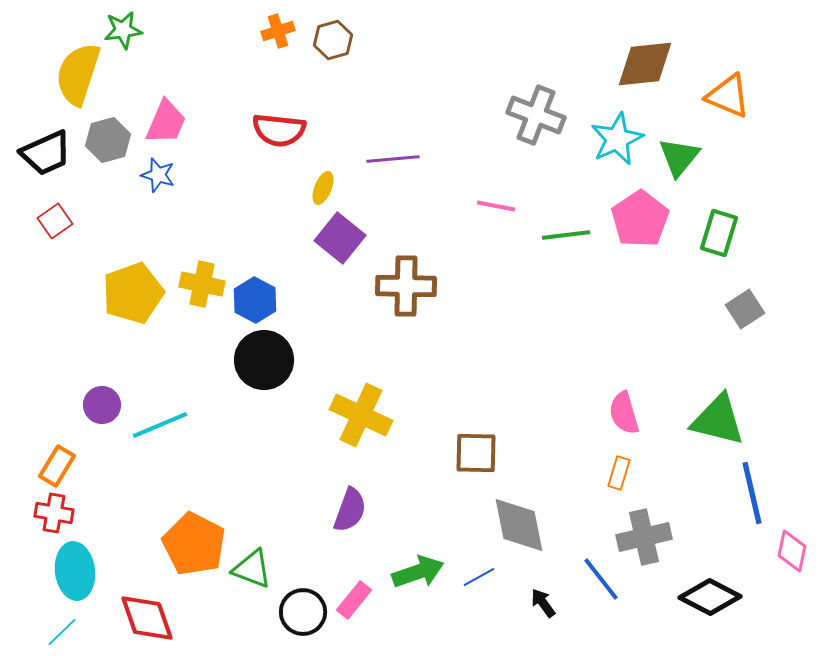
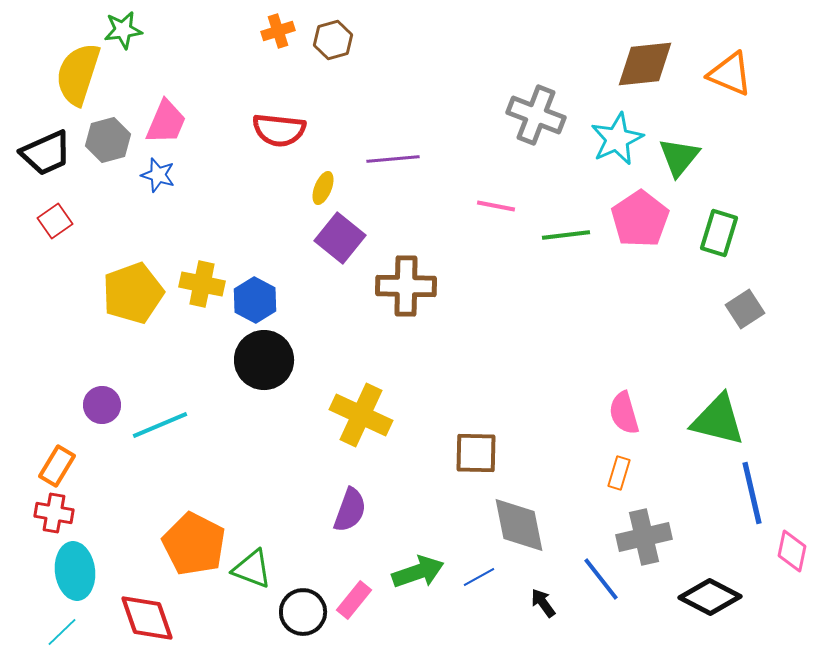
orange triangle at (728, 96): moved 2 px right, 22 px up
